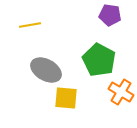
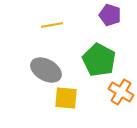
purple pentagon: rotated 10 degrees clockwise
yellow line: moved 22 px right
